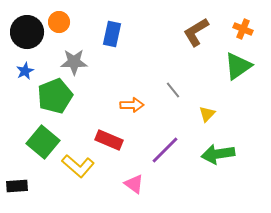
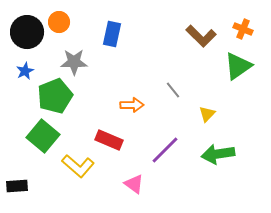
brown L-shape: moved 5 px right, 4 px down; rotated 104 degrees counterclockwise
green square: moved 6 px up
